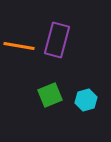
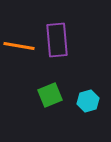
purple rectangle: rotated 20 degrees counterclockwise
cyan hexagon: moved 2 px right, 1 px down
